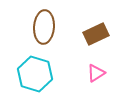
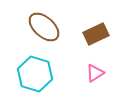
brown ellipse: rotated 52 degrees counterclockwise
pink triangle: moved 1 px left
